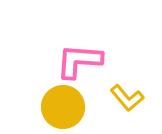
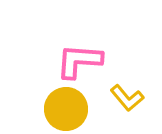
yellow circle: moved 3 px right, 2 px down
